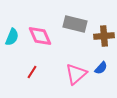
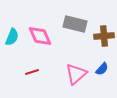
blue semicircle: moved 1 px right, 1 px down
red line: rotated 40 degrees clockwise
